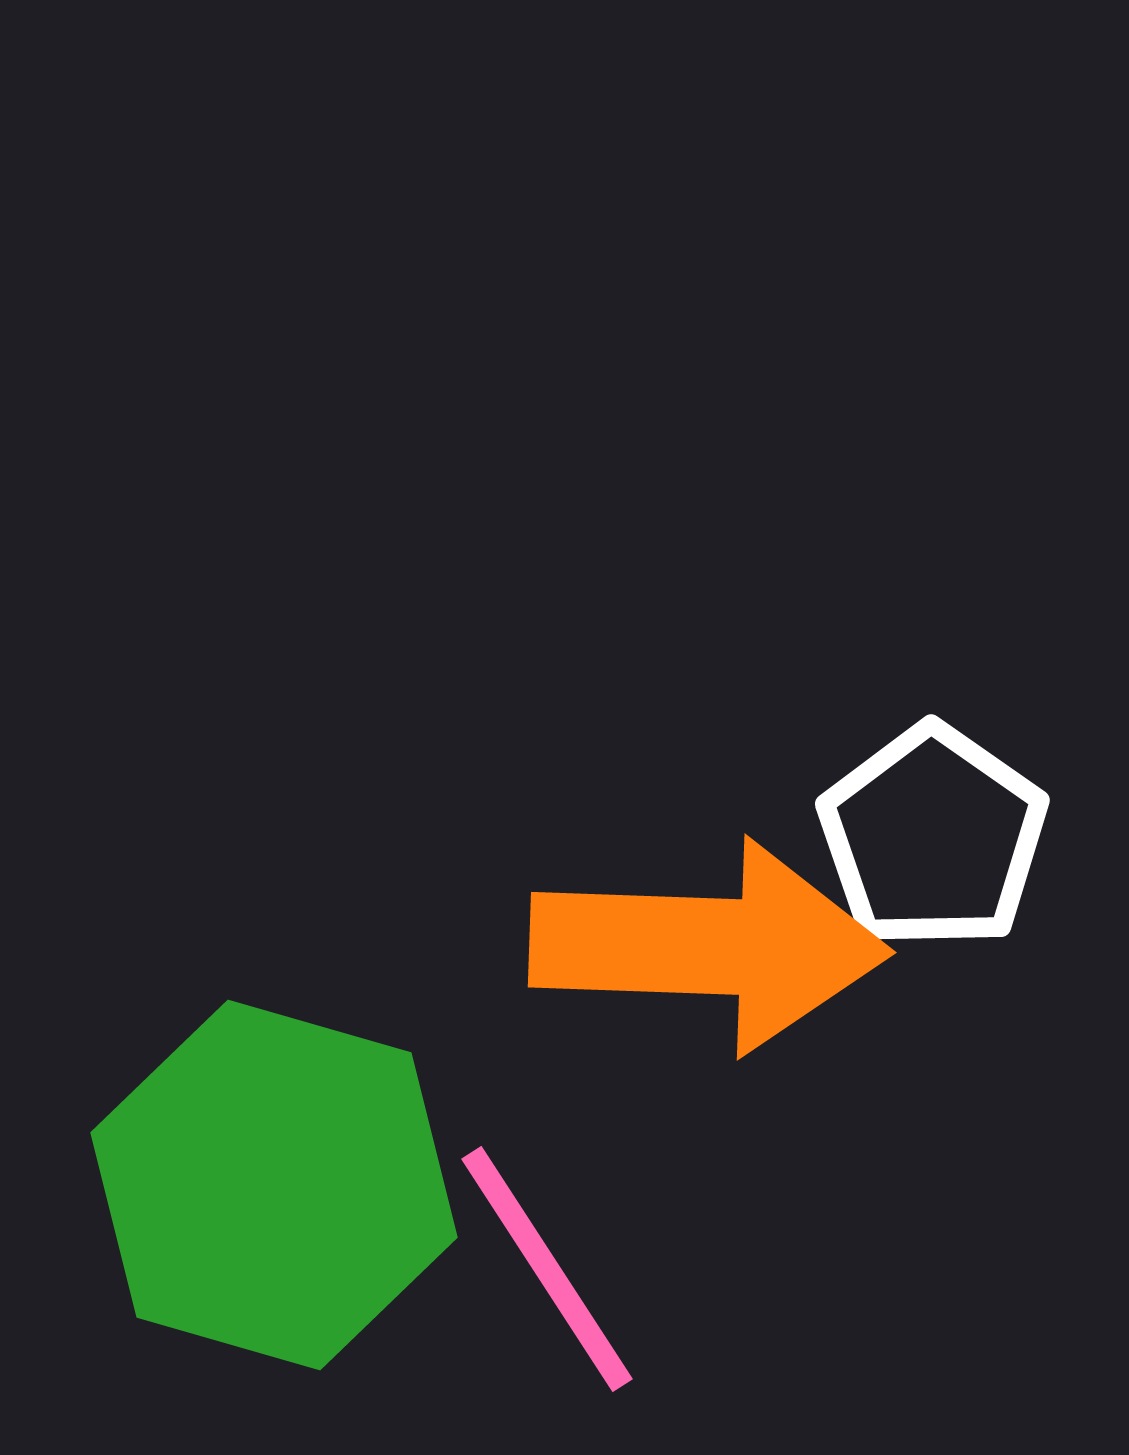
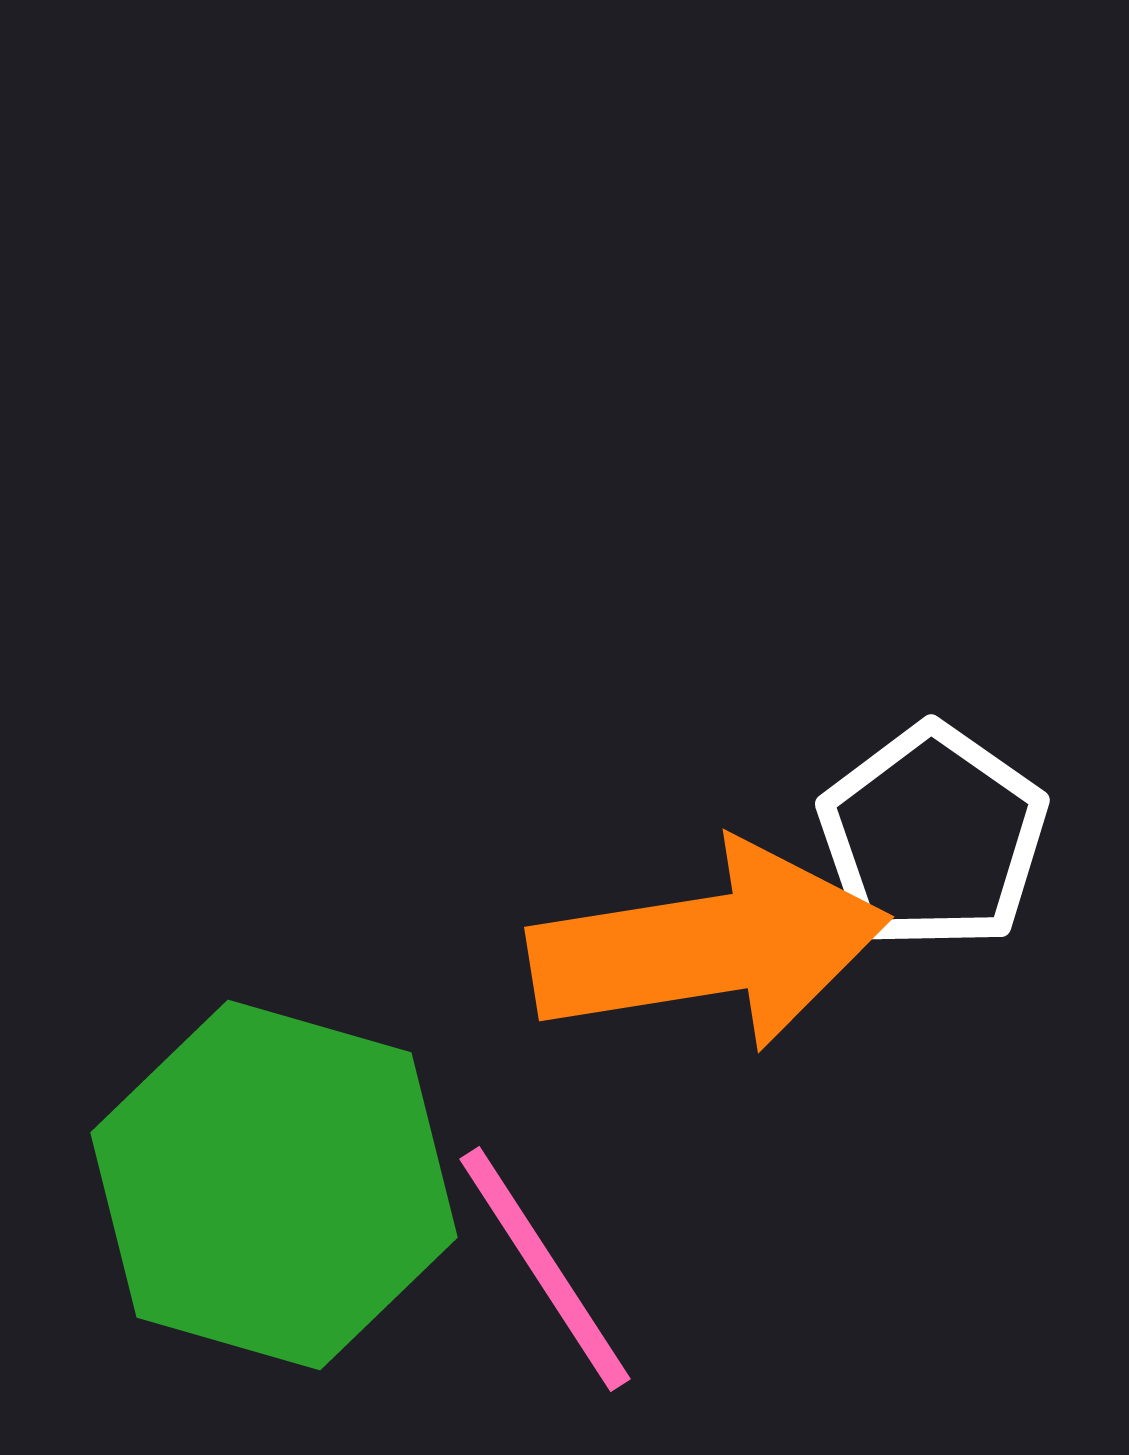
orange arrow: rotated 11 degrees counterclockwise
pink line: moved 2 px left
